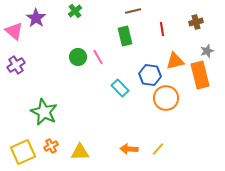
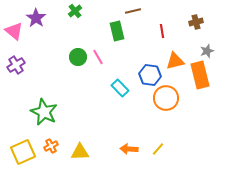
red line: moved 2 px down
green rectangle: moved 8 px left, 5 px up
